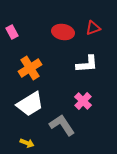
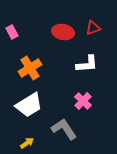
white trapezoid: moved 1 px left, 1 px down
gray L-shape: moved 2 px right, 4 px down
yellow arrow: rotated 56 degrees counterclockwise
